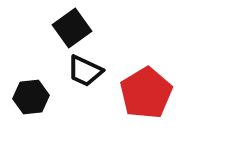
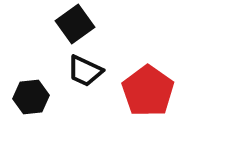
black square: moved 3 px right, 4 px up
red pentagon: moved 2 px right, 2 px up; rotated 6 degrees counterclockwise
